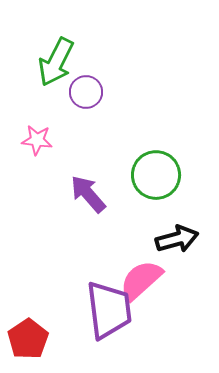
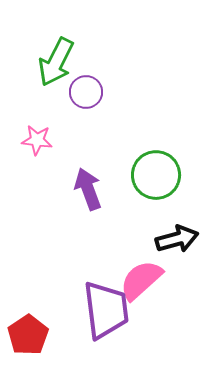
purple arrow: moved 5 px up; rotated 21 degrees clockwise
purple trapezoid: moved 3 px left
red pentagon: moved 4 px up
